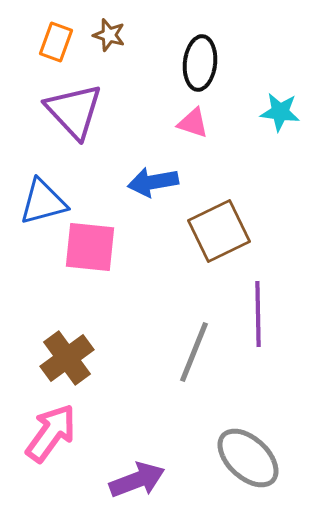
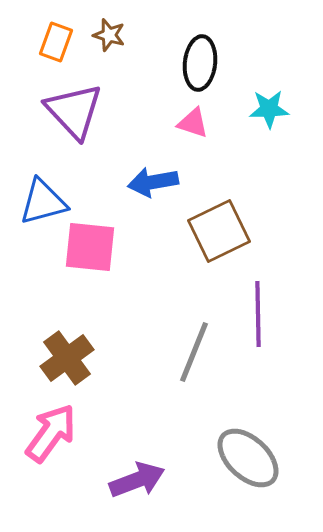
cyan star: moved 11 px left, 3 px up; rotated 9 degrees counterclockwise
